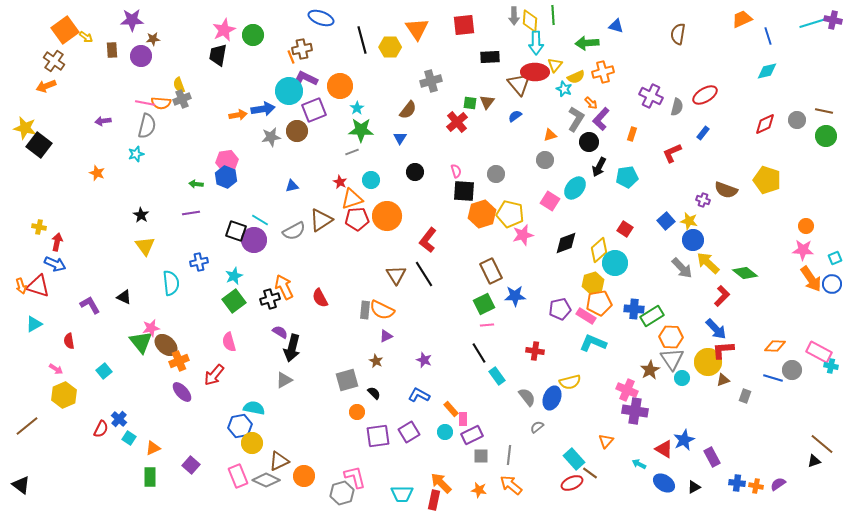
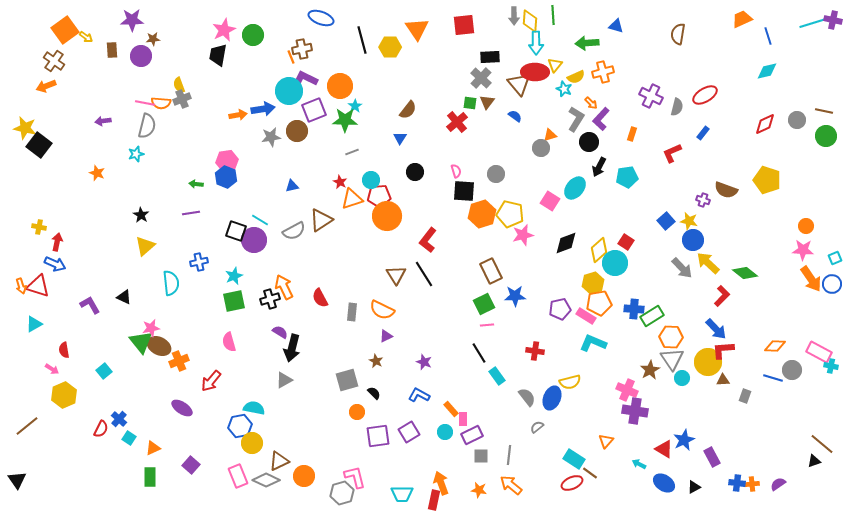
gray cross at (431, 81): moved 50 px right, 3 px up; rotated 30 degrees counterclockwise
cyan star at (357, 108): moved 2 px left, 2 px up
blue semicircle at (515, 116): rotated 72 degrees clockwise
green star at (361, 130): moved 16 px left, 10 px up
gray circle at (545, 160): moved 4 px left, 12 px up
red pentagon at (357, 219): moved 22 px right, 23 px up
red square at (625, 229): moved 1 px right, 13 px down
yellow triangle at (145, 246): rotated 25 degrees clockwise
green square at (234, 301): rotated 25 degrees clockwise
gray rectangle at (365, 310): moved 13 px left, 2 px down
red semicircle at (69, 341): moved 5 px left, 9 px down
brown ellipse at (166, 345): moved 7 px left, 1 px down; rotated 15 degrees counterclockwise
purple star at (424, 360): moved 2 px down
pink arrow at (56, 369): moved 4 px left
red arrow at (214, 375): moved 3 px left, 6 px down
brown triangle at (723, 380): rotated 16 degrees clockwise
purple ellipse at (182, 392): moved 16 px down; rotated 15 degrees counterclockwise
cyan rectangle at (574, 459): rotated 15 degrees counterclockwise
orange arrow at (441, 483): rotated 25 degrees clockwise
black triangle at (21, 485): moved 4 px left, 5 px up; rotated 18 degrees clockwise
orange cross at (756, 486): moved 4 px left, 2 px up; rotated 16 degrees counterclockwise
